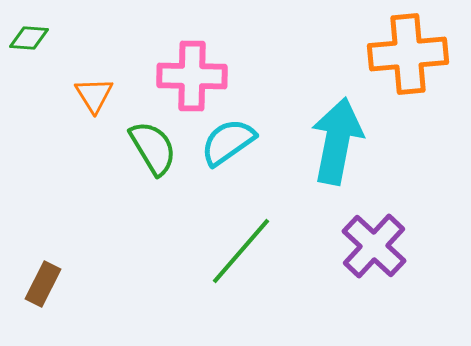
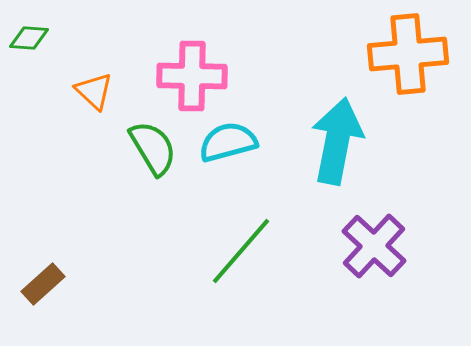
orange triangle: moved 4 px up; rotated 15 degrees counterclockwise
cyan semicircle: rotated 20 degrees clockwise
brown rectangle: rotated 21 degrees clockwise
